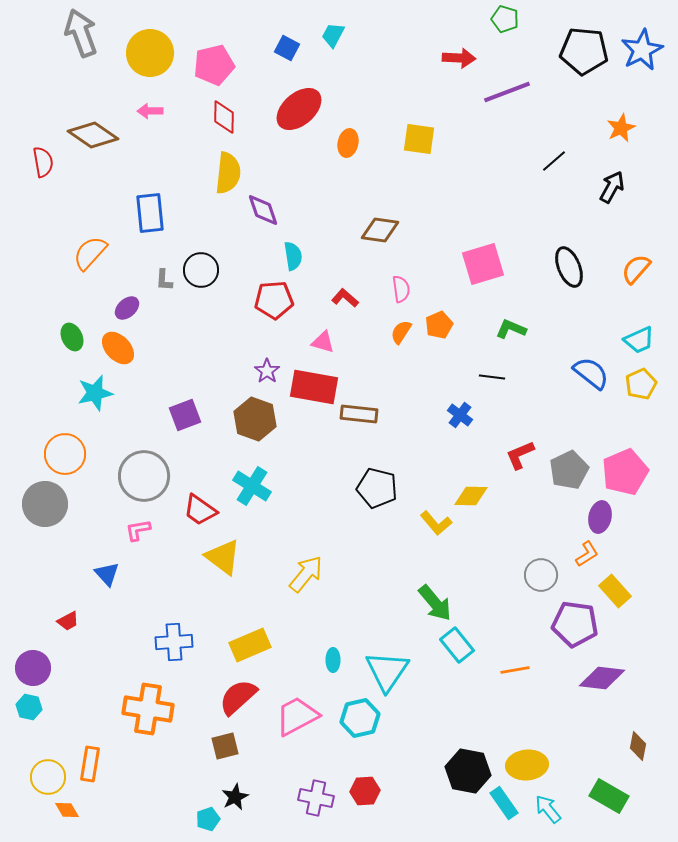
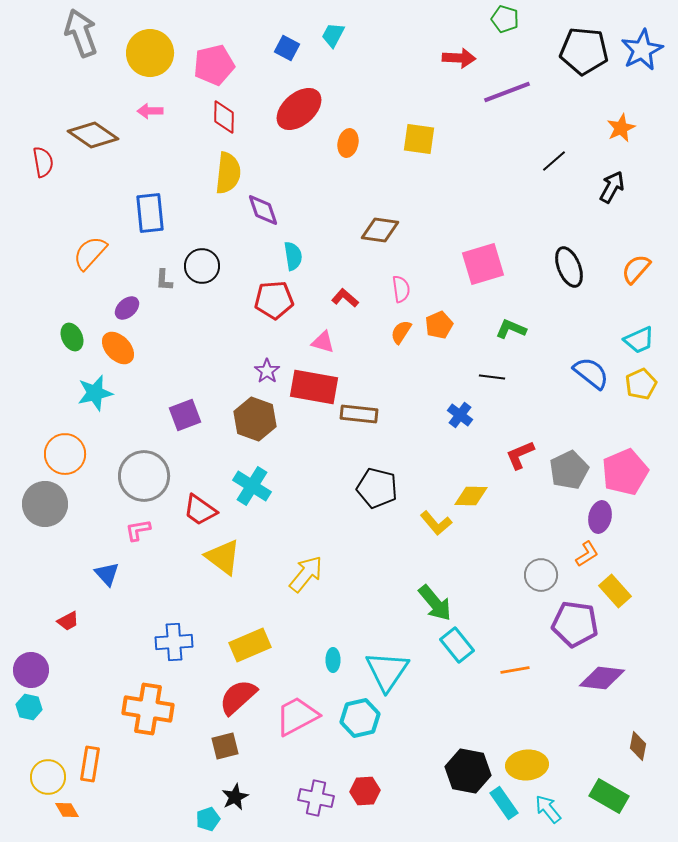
black circle at (201, 270): moved 1 px right, 4 px up
purple circle at (33, 668): moved 2 px left, 2 px down
